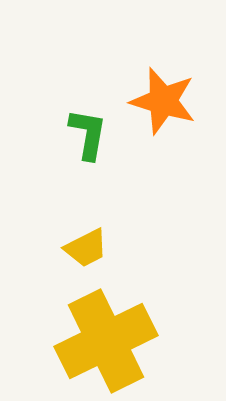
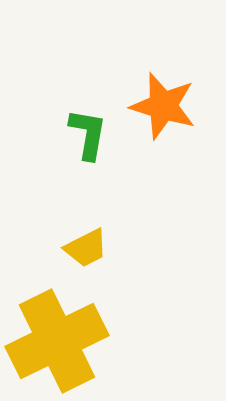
orange star: moved 5 px down
yellow cross: moved 49 px left
